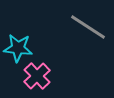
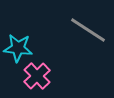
gray line: moved 3 px down
